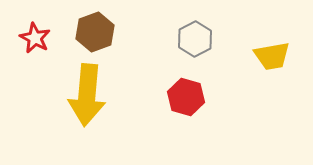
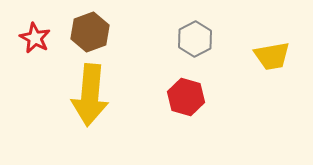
brown hexagon: moved 5 px left
yellow arrow: moved 3 px right
